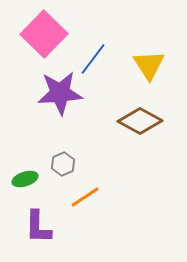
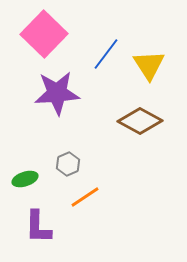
blue line: moved 13 px right, 5 px up
purple star: moved 3 px left
gray hexagon: moved 5 px right
